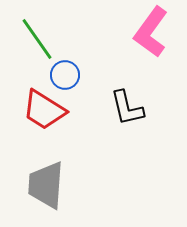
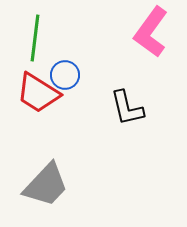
green line: moved 2 px left, 1 px up; rotated 42 degrees clockwise
red trapezoid: moved 6 px left, 17 px up
gray trapezoid: rotated 141 degrees counterclockwise
